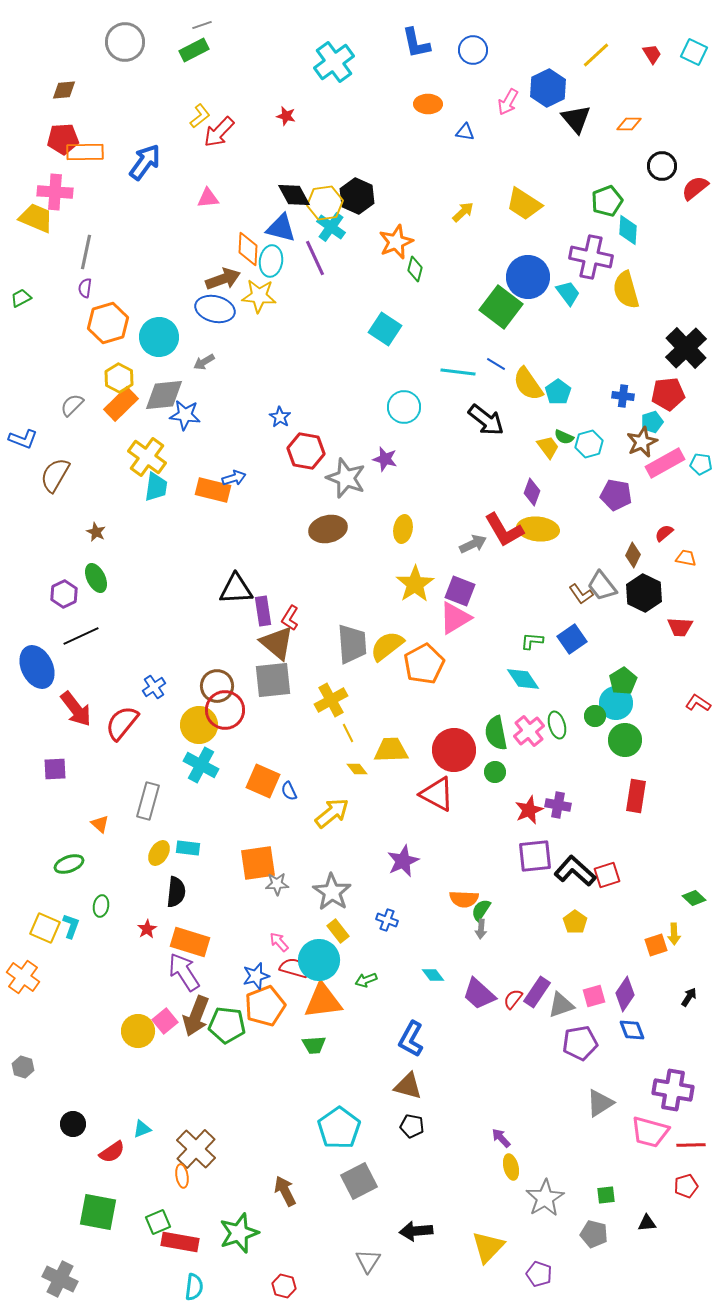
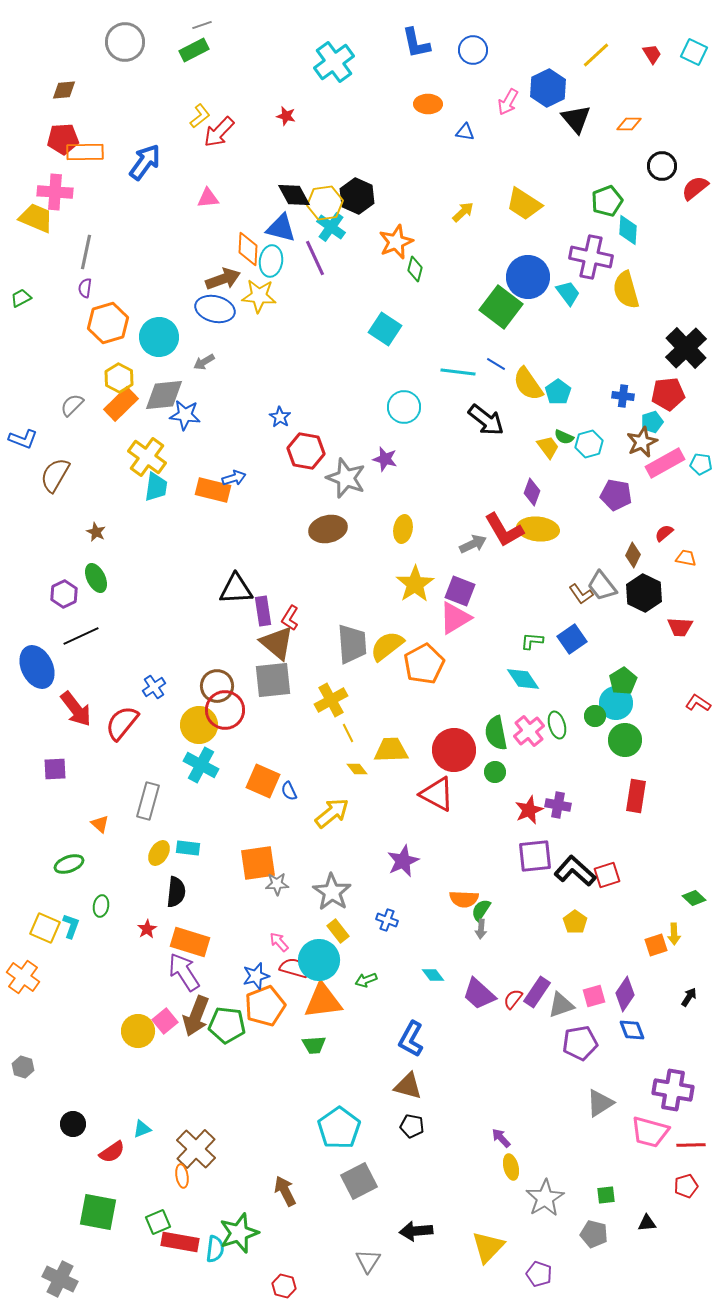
cyan semicircle at (194, 1287): moved 21 px right, 38 px up
